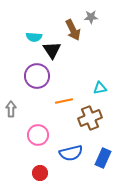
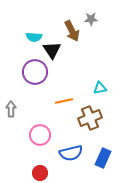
gray star: moved 2 px down
brown arrow: moved 1 px left, 1 px down
purple circle: moved 2 px left, 4 px up
pink circle: moved 2 px right
